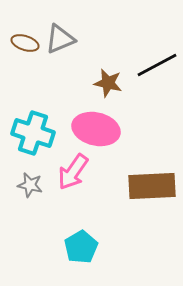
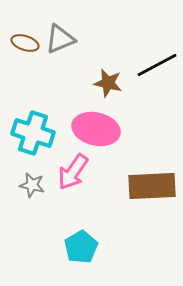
gray star: moved 2 px right
